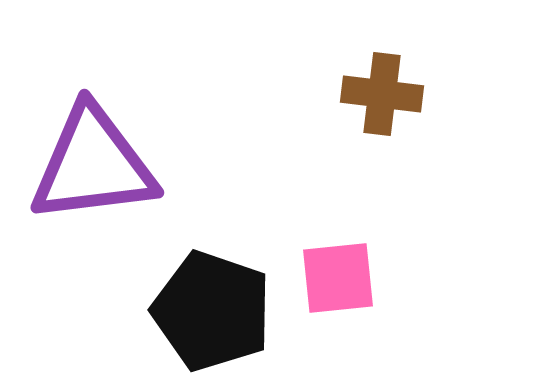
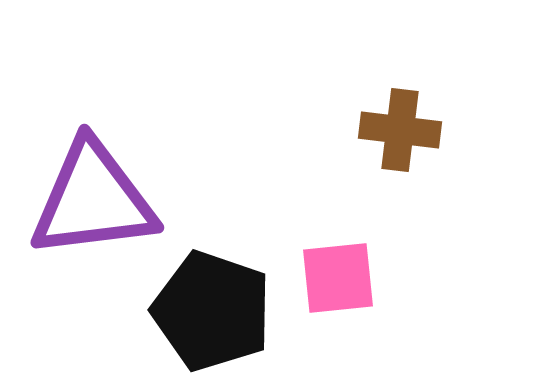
brown cross: moved 18 px right, 36 px down
purple triangle: moved 35 px down
